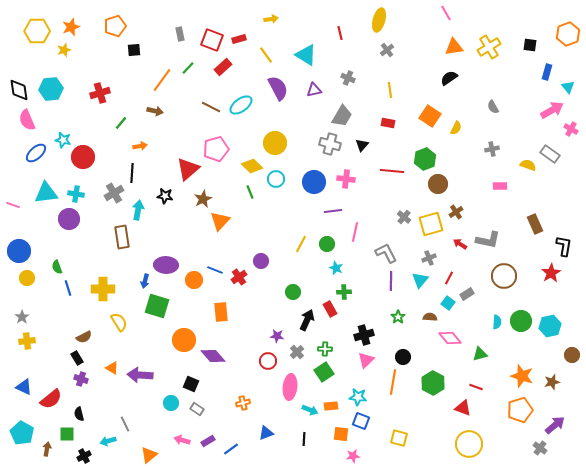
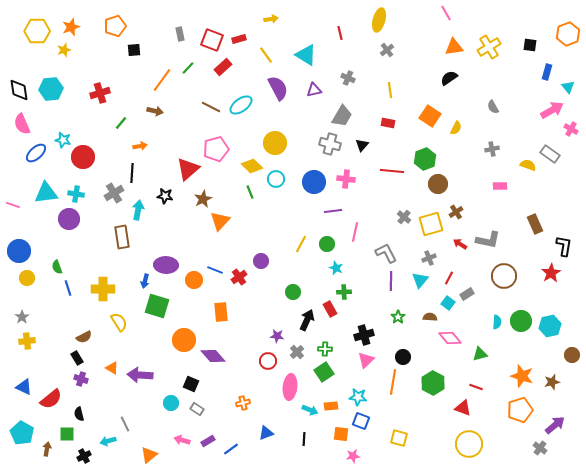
pink semicircle at (27, 120): moved 5 px left, 4 px down
